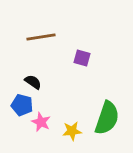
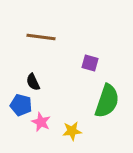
brown line: rotated 16 degrees clockwise
purple square: moved 8 px right, 5 px down
black semicircle: rotated 150 degrees counterclockwise
blue pentagon: moved 1 px left
green semicircle: moved 17 px up
